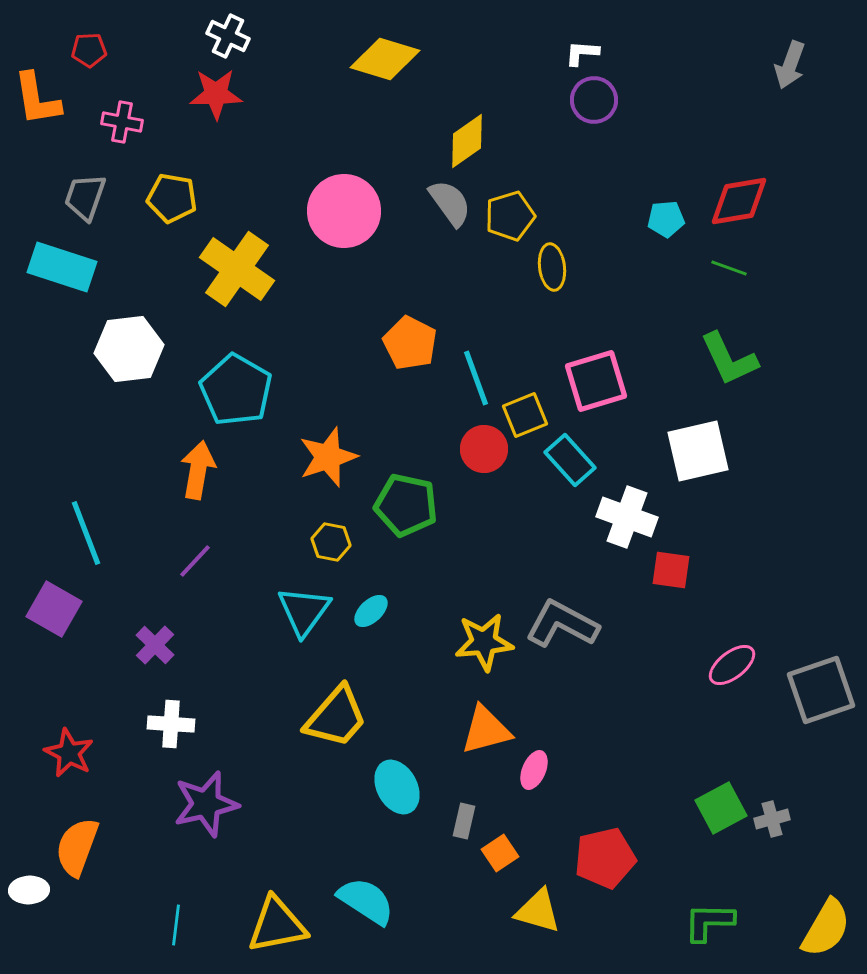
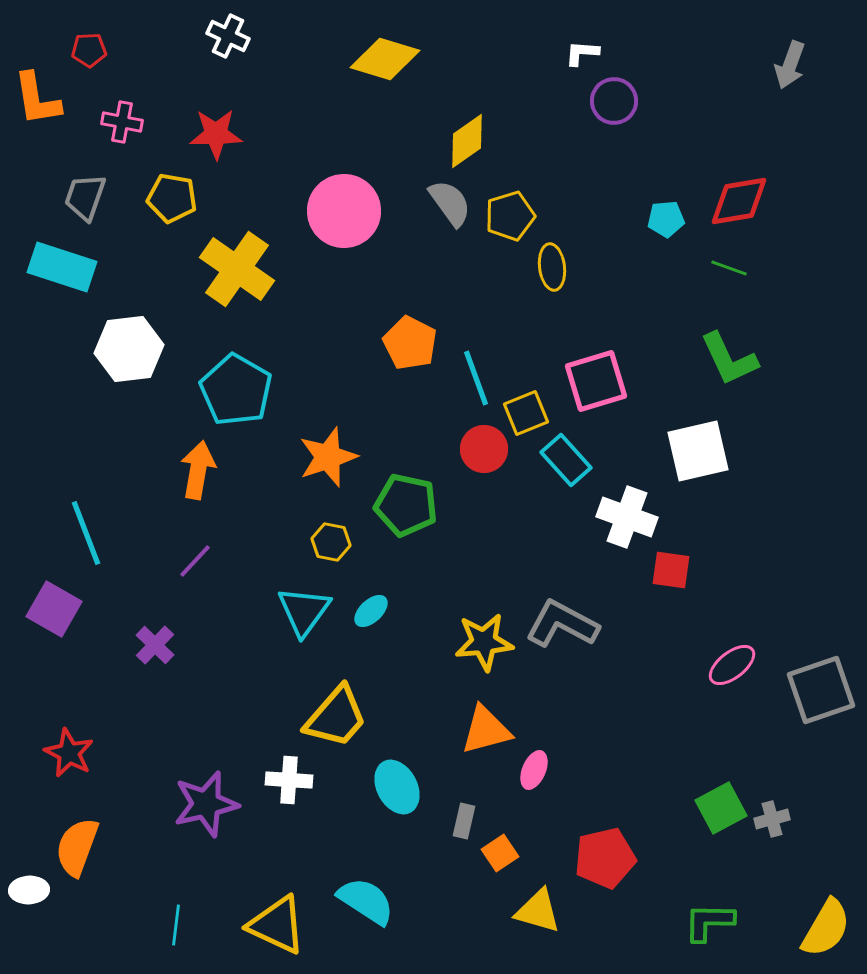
red star at (216, 94): moved 40 px down
purple circle at (594, 100): moved 20 px right, 1 px down
yellow square at (525, 415): moved 1 px right, 2 px up
cyan rectangle at (570, 460): moved 4 px left
white cross at (171, 724): moved 118 px right, 56 px down
yellow triangle at (277, 925): rotated 36 degrees clockwise
